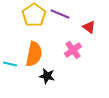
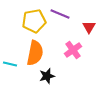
yellow pentagon: moved 6 px down; rotated 25 degrees clockwise
red triangle: rotated 24 degrees clockwise
orange semicircle: moved 1 px right, 1 px up
black star: rotated 28 degrees counterclockwise
